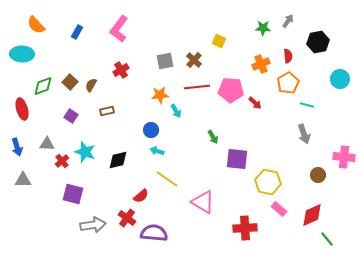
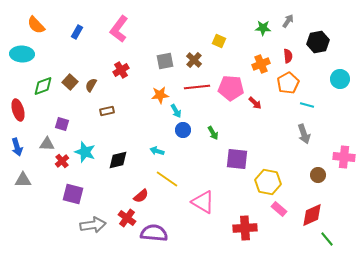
pink pentagon at (231, 90): moved 2 px up
red ellipse at (22, 109): moved 4 px left, 1 px down
purple square at (71, 116): moved 9 px left, 8 px down; rotated 16 degrees counterclockwise
blue circle at (151, 130): moved 32 px right
green arrow at (213, 137): moved 4 px up
